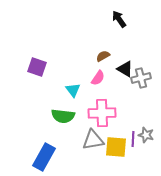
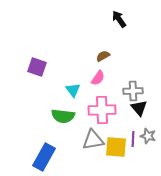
black triangle: moved 14 px right, 39 px down; rotated 18 degrees clockwise
gray cross: moved 8 px left, 13 px down; rotated 12 degrees clockwise
pink cross: moved 3 px up
gray star: moved 2 px right, 1 px down
